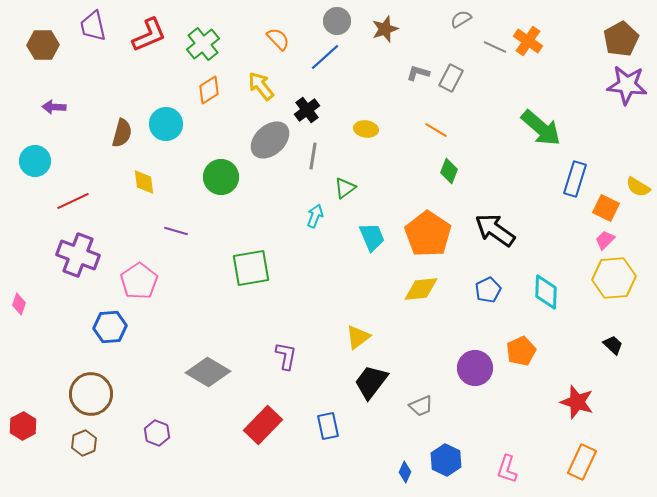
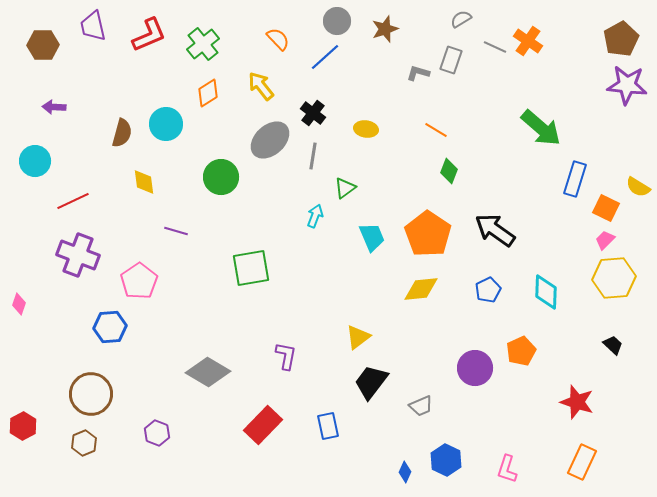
gray rectangle at (451, 78): moved 18 px up; rotated 8 degrees counterclockwise
orange diamond at (209, 90): moved 1 px left, 3 px down
black cross at (307, 110): moved 6 px right, 3 px down; rotated 15 degrees counterclockwise
